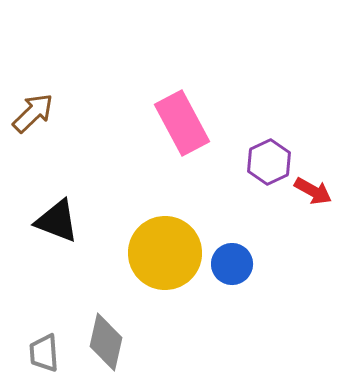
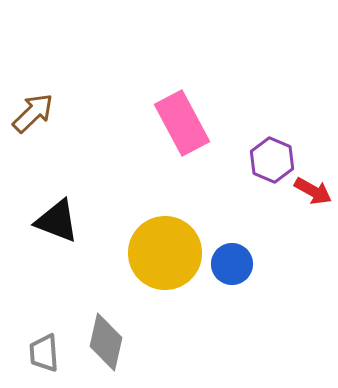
purple hexagon: moved 3 px right, 2 px up; rotated 12 degrees counterclockwise
